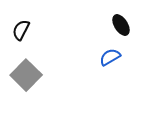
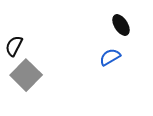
black semicircle: moved 7 px left, 16 px down
